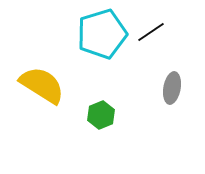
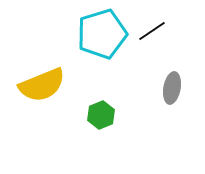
black line: moved 1 px right, 1 px up
yellow semicircle: rotated 126 degrees clockwise
